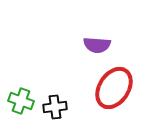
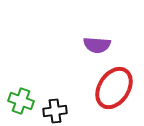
black cross: moved 4 px down
